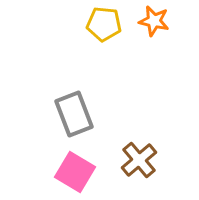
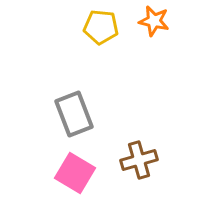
yellow pentagon: moved 3 px left, 3 px down
brown cross: rotated 24 degrees clockwise
pink square: moved 1 px down
